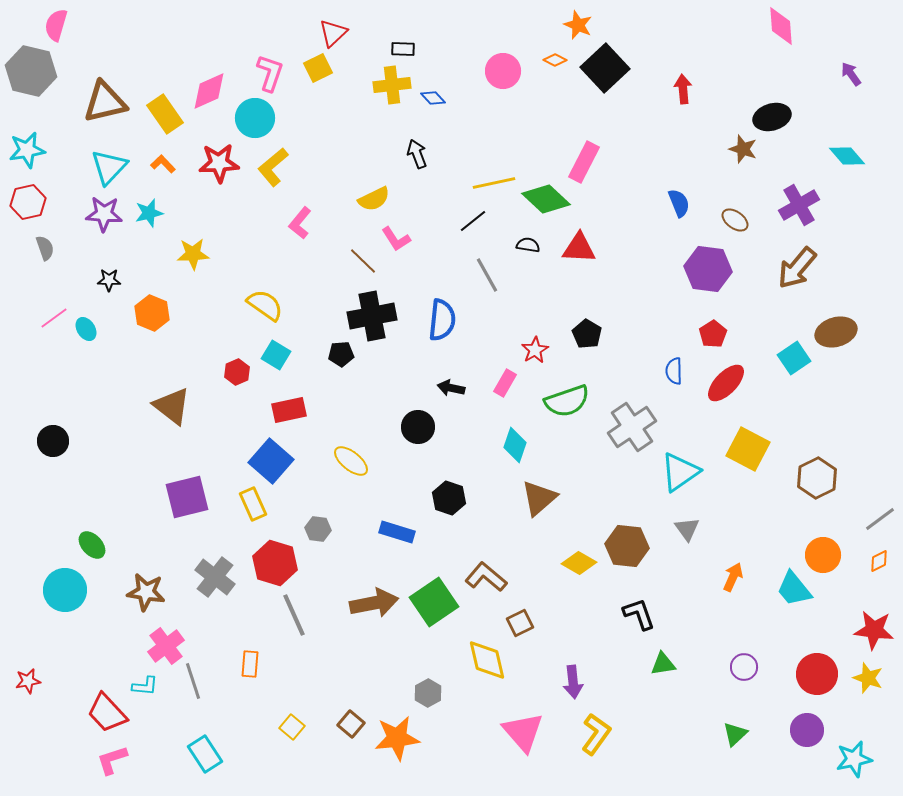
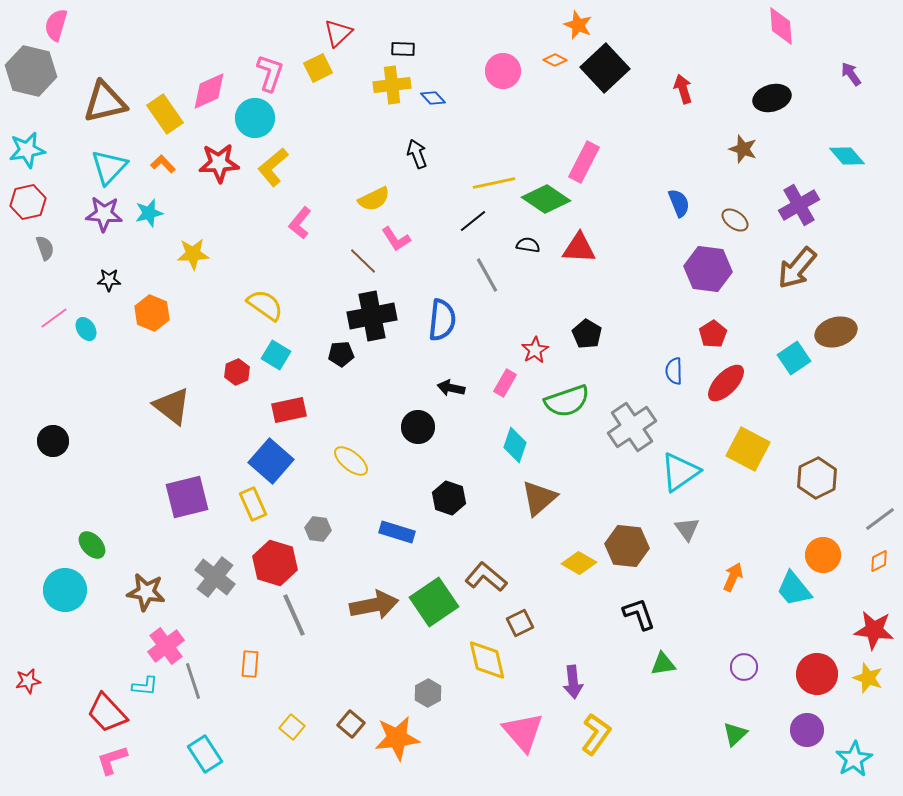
red triangle at (333, 33): moved 5 px right
red arrow at (683, 89): rotated 12 degrees counterclockwise
black ellipse at (772, 117): moved 19 px up
green diamond at (546, 199): rotated 9 degrees counterclockwise
brown arrow at (374, 603): moved 2 px down
cyan star at (854, 759): rotated 18 degrees counterclockwise
